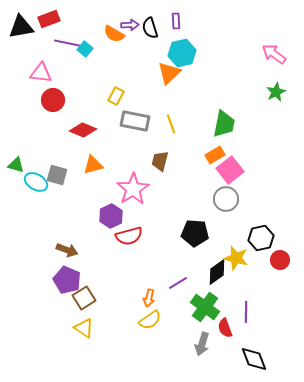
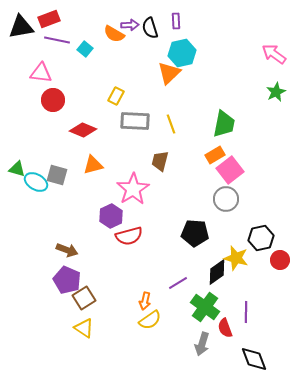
purple line at (67, 43): moved 10 px left, 3 px up
gray rectangle at (135, 121): rotated 8 degrees counterclockwise
green triangle at (16, 165): moved 1 px right, 4 px down
orange arrow at (149, 298): moved 4 px left, 3 px down
